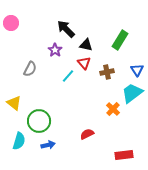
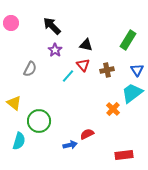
black arrow: moved 14 px left, 3 px up
green rectangle: moved 8 px right
red triangle: moved 1 px left, 2 px down
brown cross: moved 2 px up
blue arrow: moved 22 px right
